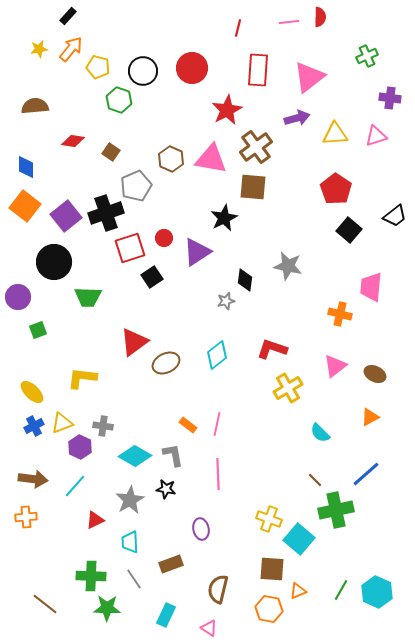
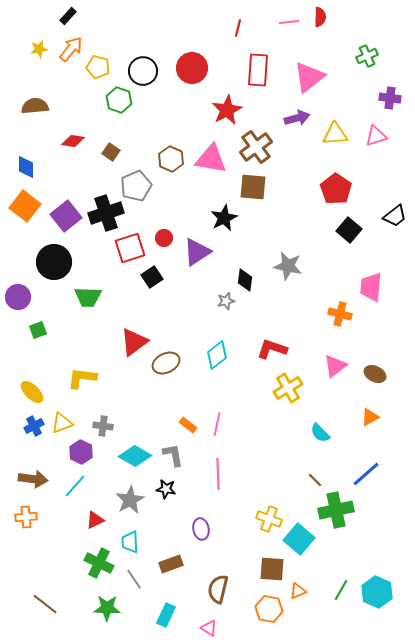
purple hexagon at (80, 447): moved 1 px right, 5 px down
green cross at (91, 576): moved 8 px right, 13 px up; rotated 24 degrees clockwise
